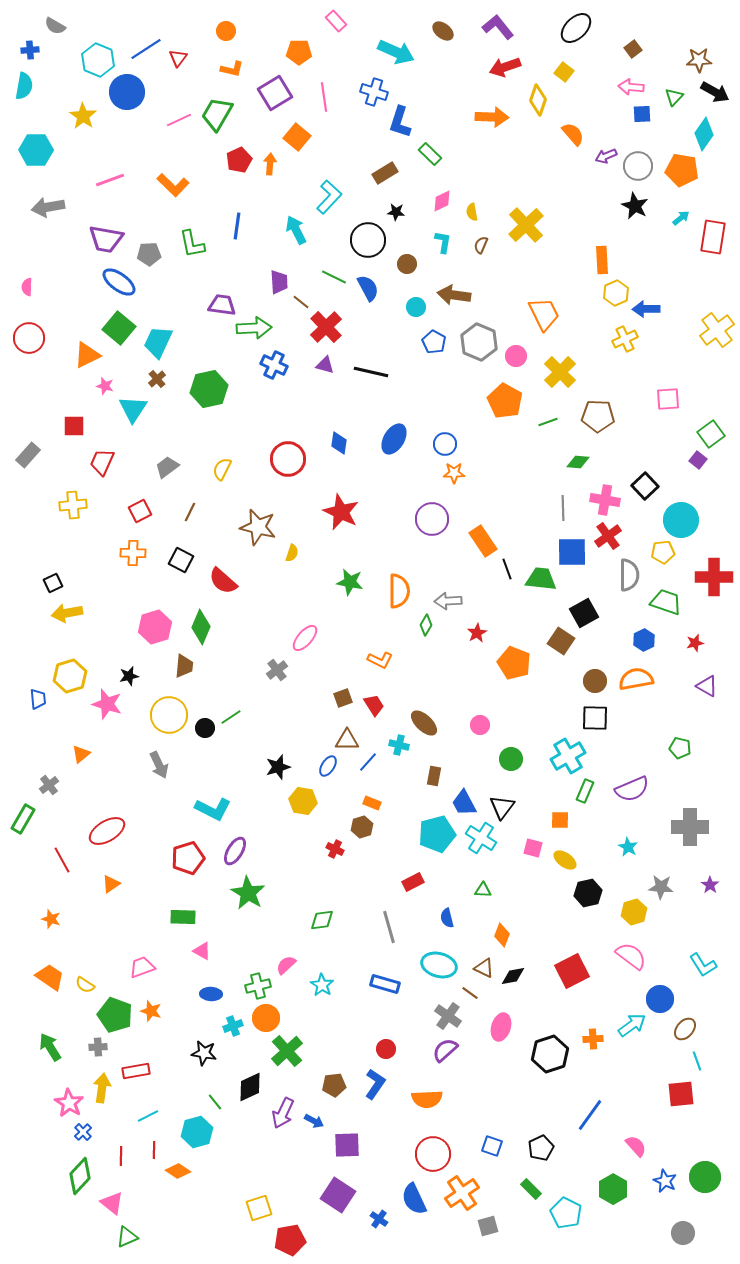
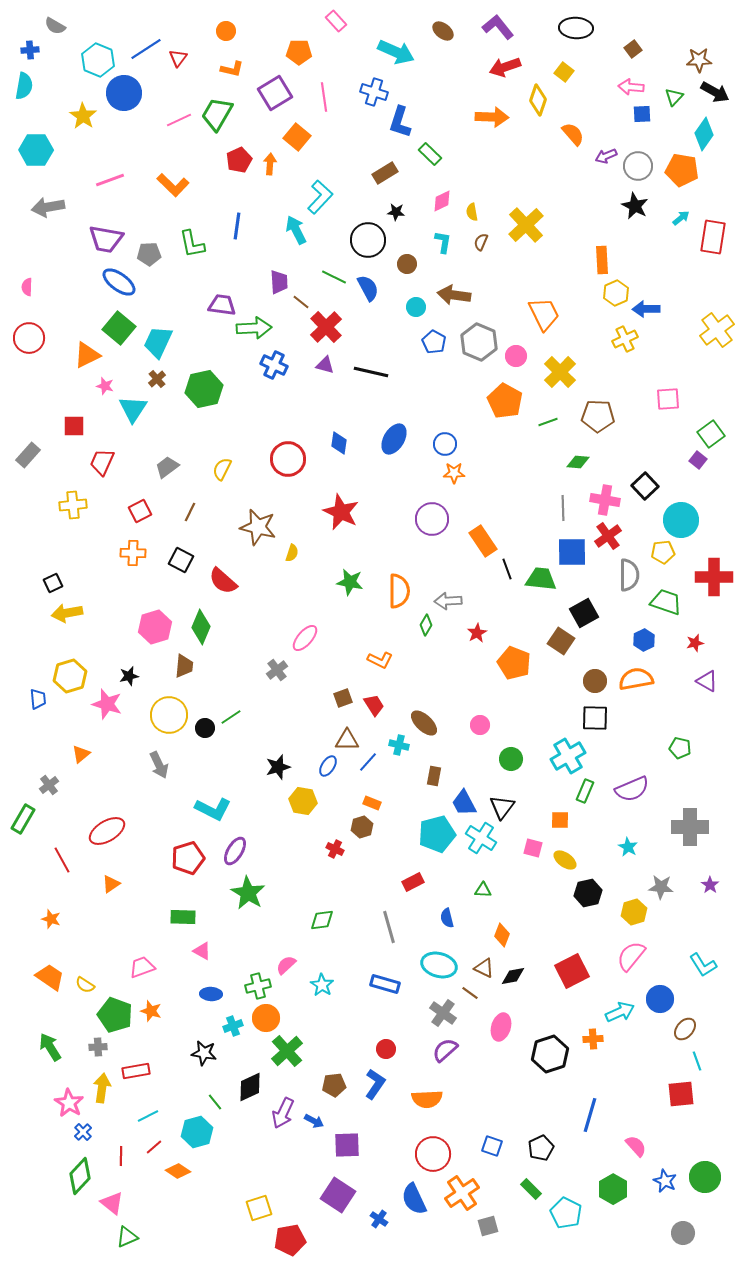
black ellipse at (576, 28): rotated 48 degrees clockwise
blue circle at (127, 92): moved 3 px left, 1 px down
cyan L-shape at (329, 197): moved 9 px left
brown semicircle at (481, 245): moved 3 px up
green hexagon at (209, 389): moved 5 px left
purple triangle at (707, 686): moved 5 px up
pink semicircle at (631, 956): rotated 88 degrees counterclockwise
gray cross at (448, 1016): moved 5 px left, 3 px up
cyan arrow at (632, 1025): moved 12 px left, 13 px up; rotated 12 degrees clockwise
blue line at (590, 1115): rotated 20 degrees counterclockwise
red line at (154, 1150): moved 3 px up; rotated 48 degrees clockwise
